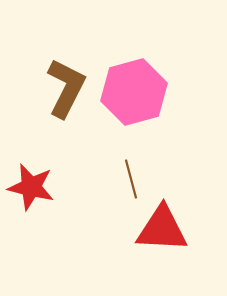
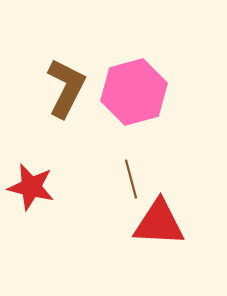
red triangle: moved 3 px left, 6 px up
